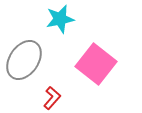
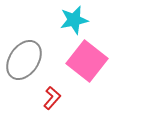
cyan star: moved 14 px right, 1 px down
pink square: moved 9 px left, 3 px up
